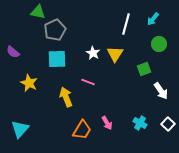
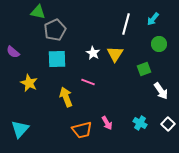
orange trapezoid: rotated 45 degrees clockwise
